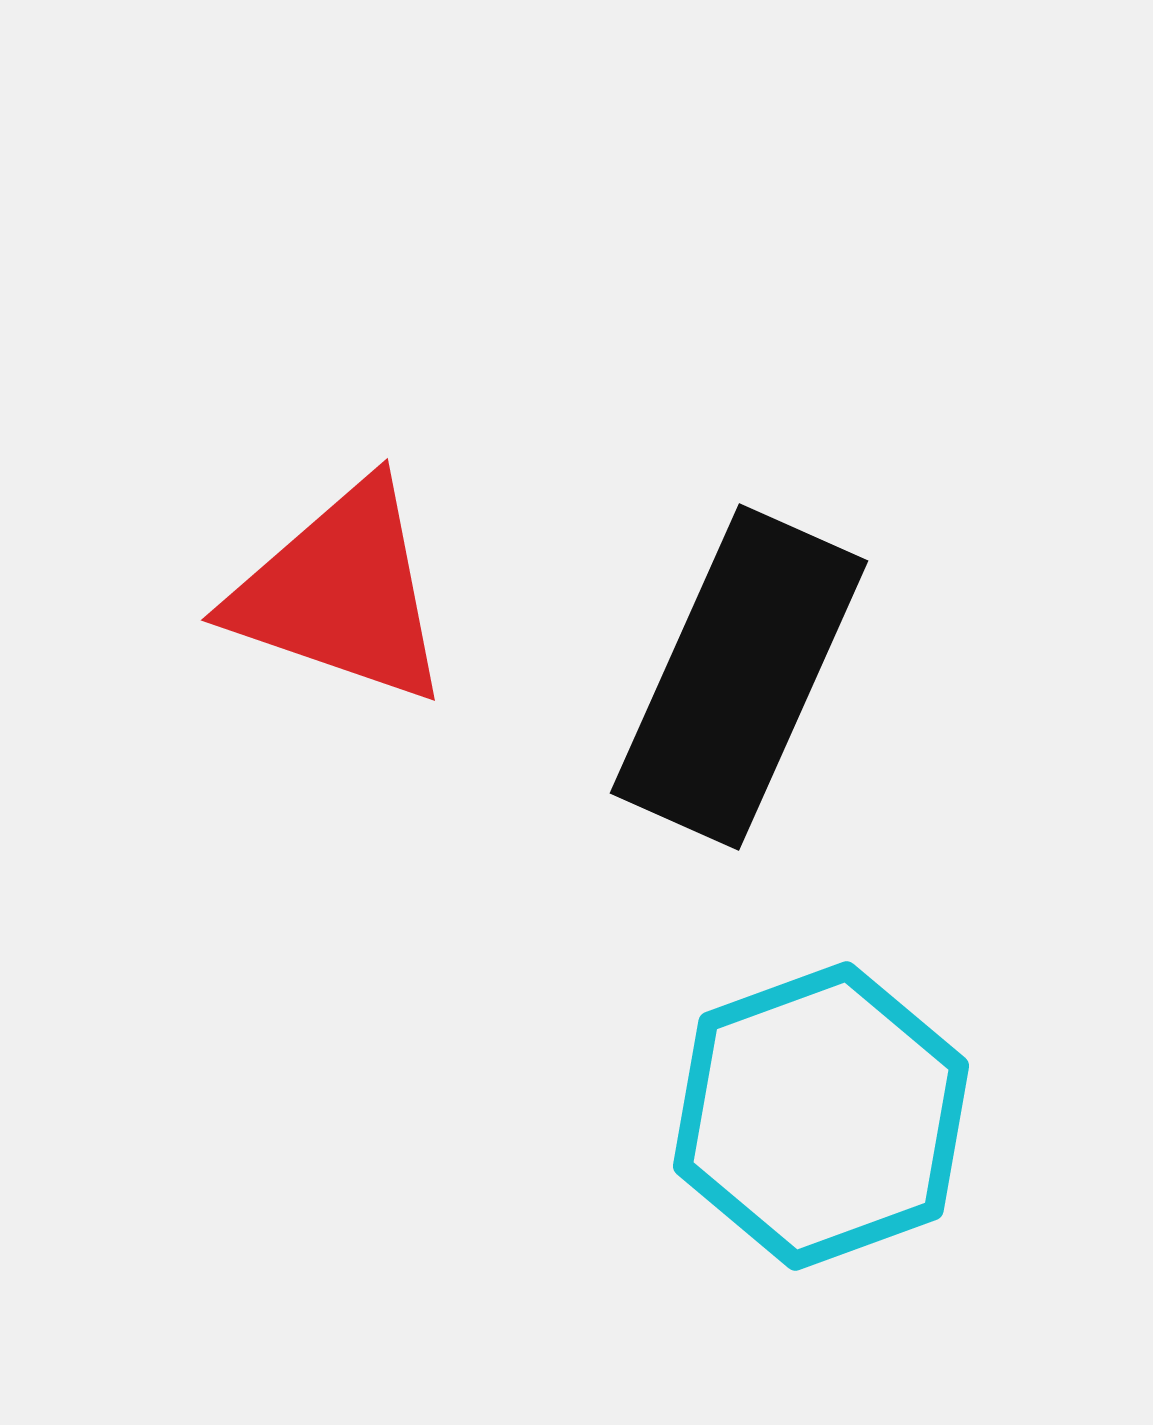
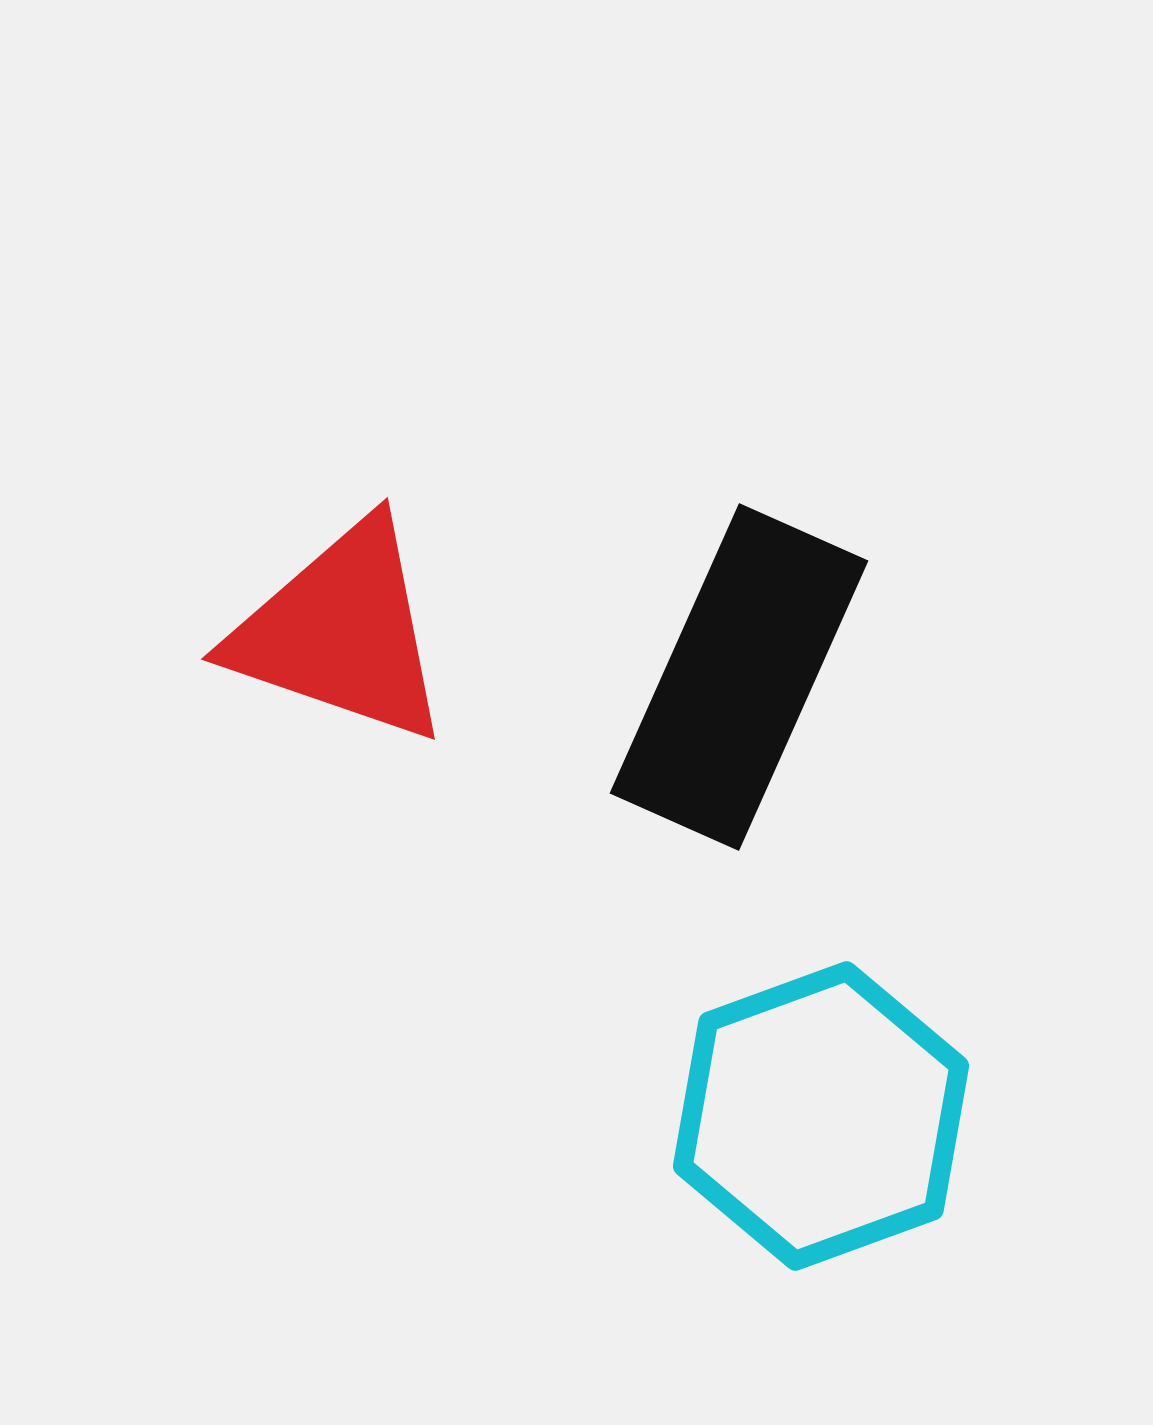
red triangle: moved 39 px down
